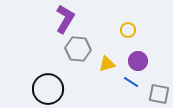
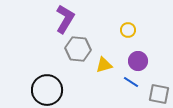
yellow triangle: moved 3 px left, 1 px down
black circle: moved 1 px left, 1 px down
